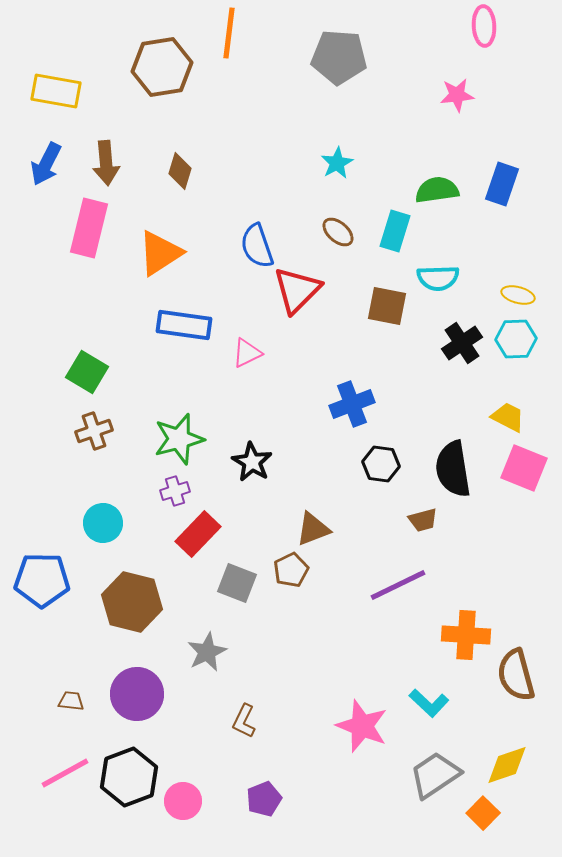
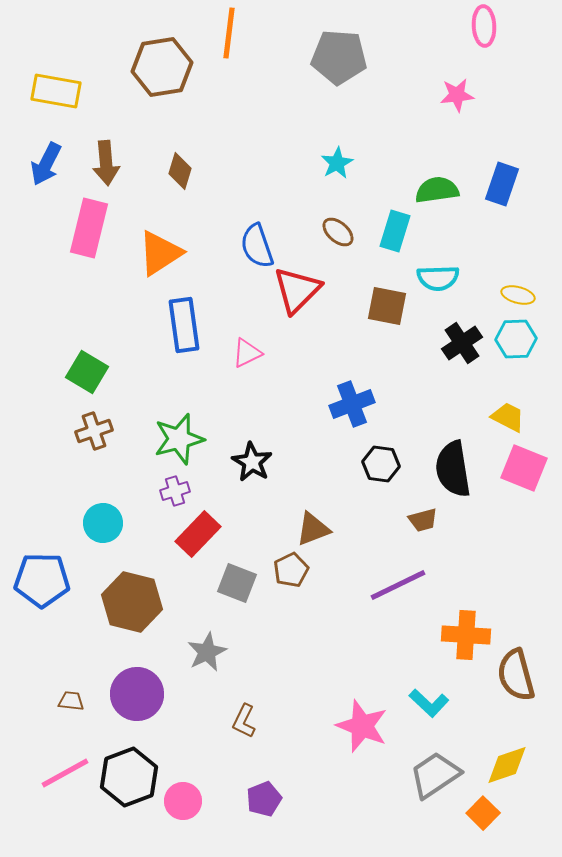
blue rectangle at (184, 325): rotated 74 degrees clockwise
